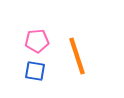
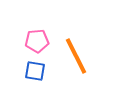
orange line: moved 1 px left; rotated 9 degrees counterclockwise
